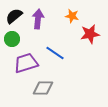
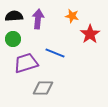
black semicircle: rotated 36 degrees clockwise
red star: rotated 24 degrees counterclockwise
green circle: moved 1 px right
blue line: rotated 12 degrees counterclockwise
